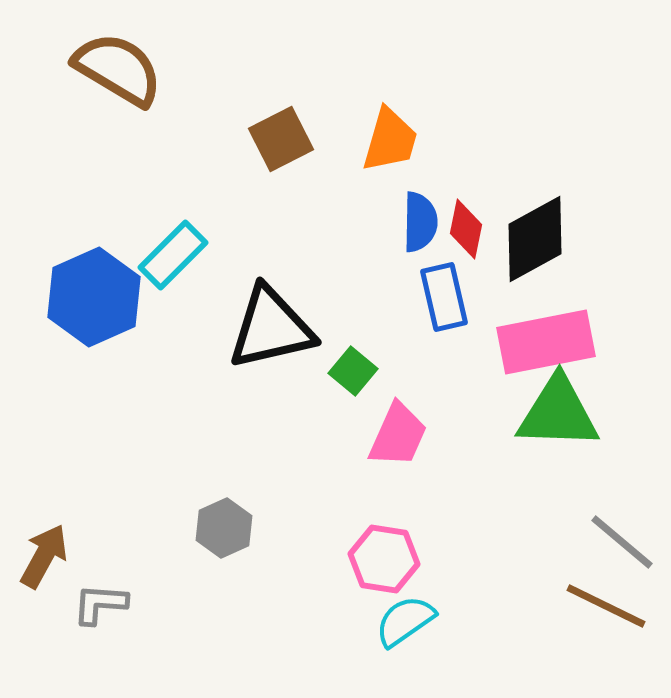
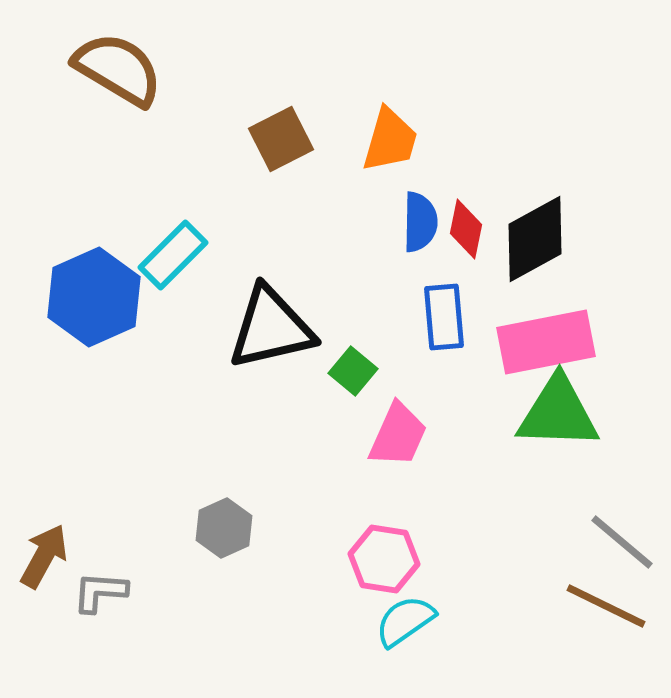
blue rectangle: moved 20 px down; rotated 8 degrees clockwise
gray L-shape: moved 12 px up
